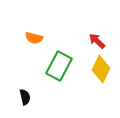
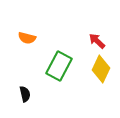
orange semicircle: moved 7 px left
black semicircle: moved 3 px up
